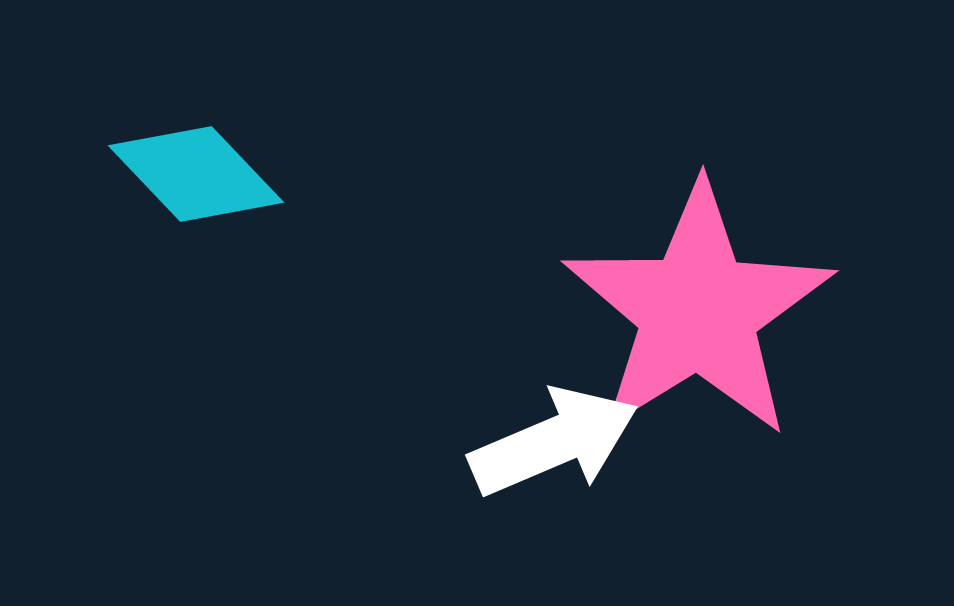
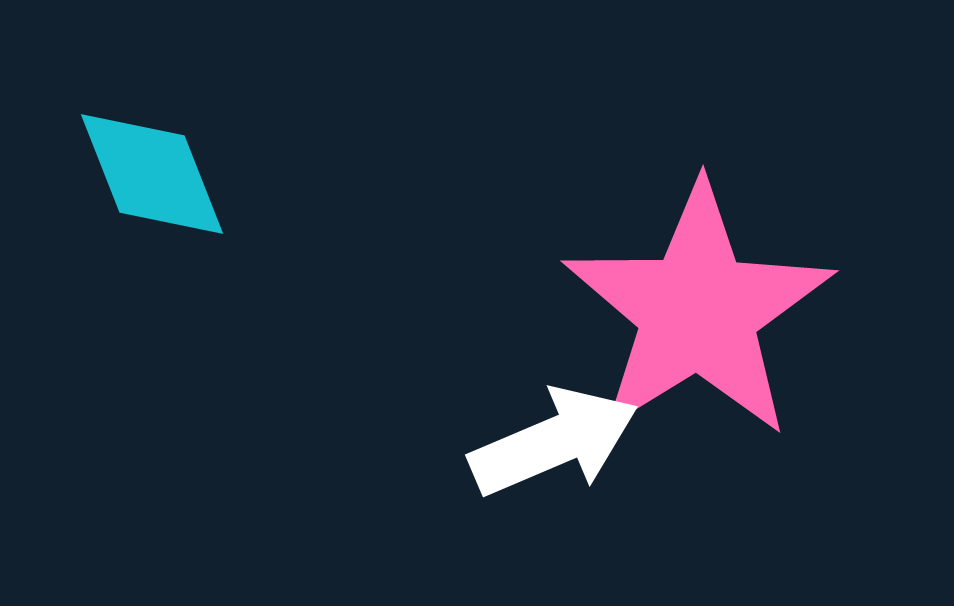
cyan diamond: moved 44 px left; rotated 22 degrees clockwise
